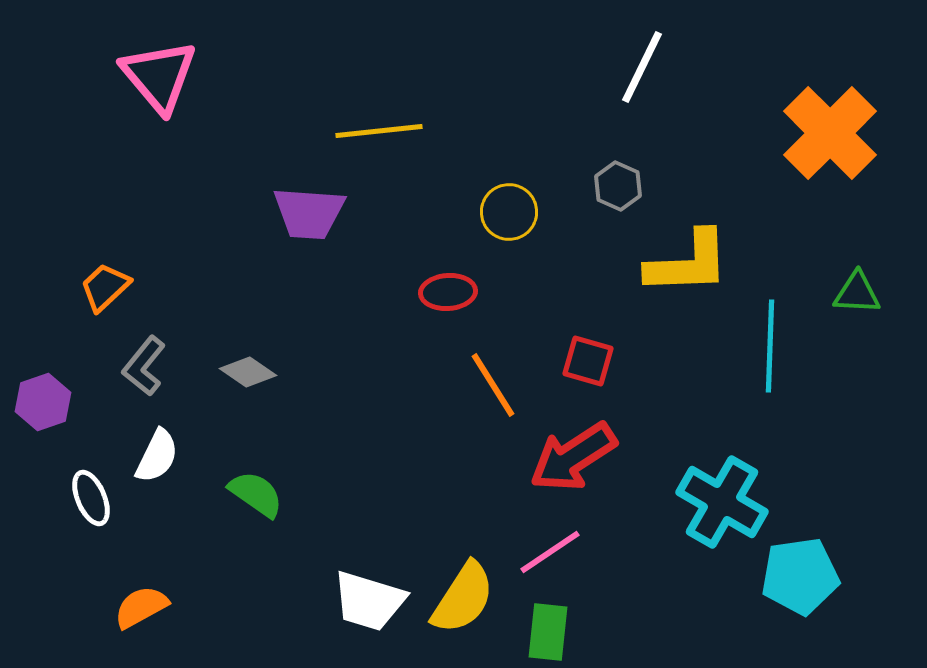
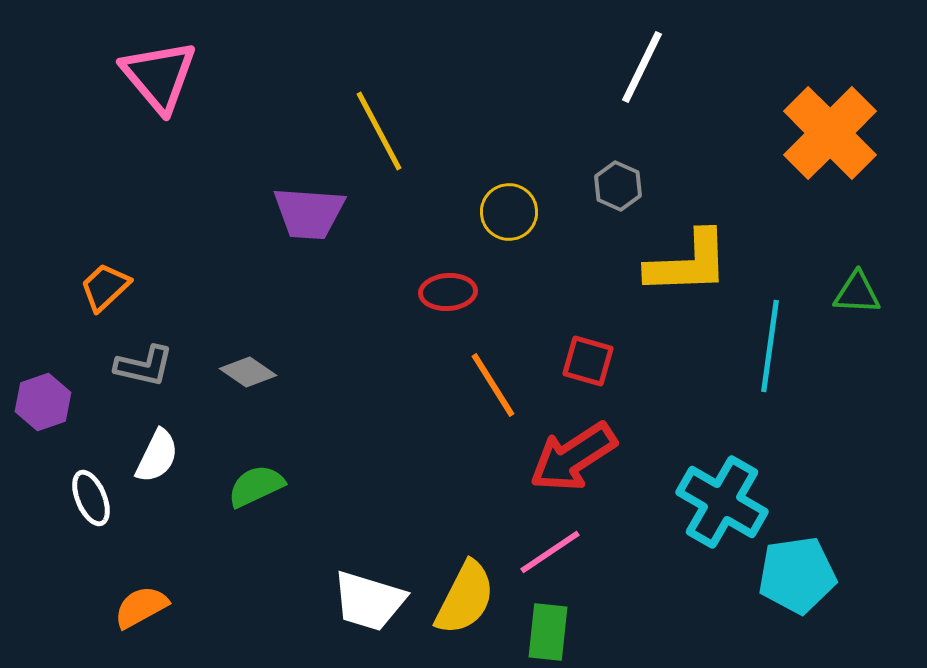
yellow line: rotated 68 degrees clockwise
cyan line: rotated 6 degrees clockwise
gray L-shape: rotated 116 degrees counterclockwise
green semicircle: moved 8 px up; rotated 60 degrees counterclockwise
cyan pentagon: moved 3 px left, 1 px up
yellow semicircle: moved 2 px right; rotated 6 degrees counterclockwise
